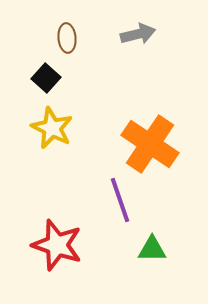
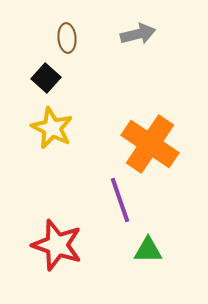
green triangle: moved 4 px left, 1 px down
